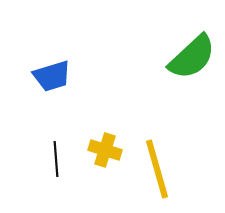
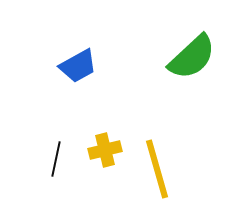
blue trapezoid: moved 26 px right, 10 px up; rotated 12 degrees counterclockwise
yellow cross: rotated 32 degrees counterclockwise
black line: rotated 16 degrees clockwise
